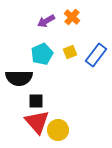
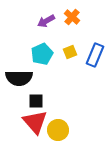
blue rectangle: moved 1 px left; rotated 15 degrees counterclockwise
red triangle: moved 2 px left
